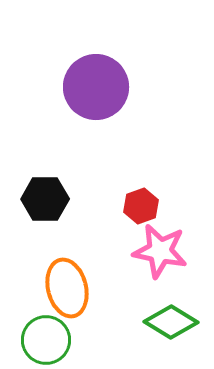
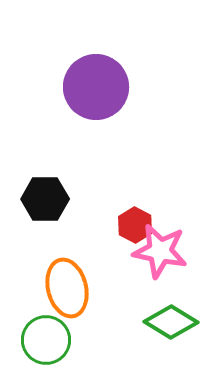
red hexagon: moved 6 px left, 19 px down; rotated 12 degrees counterclockwise
